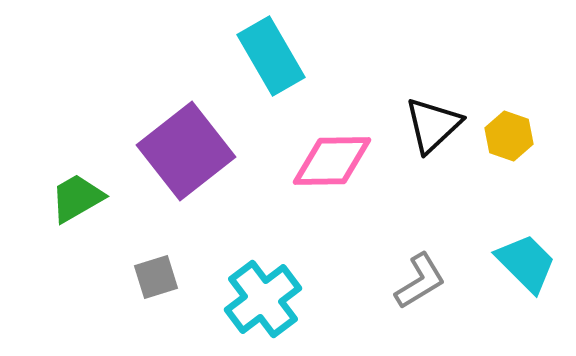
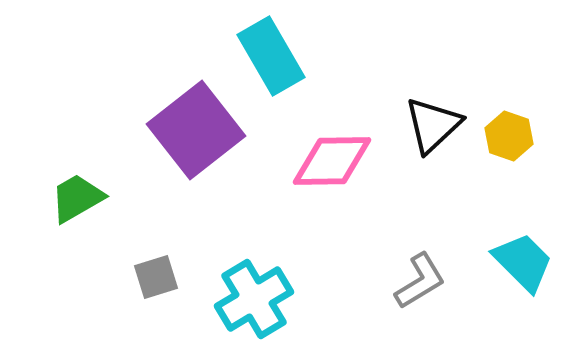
purple square: moved 10 px right, 21 px up
cyan trapezoid: moved 3 px left, 1 px up
cyan cross: moved 9 px left; rotated 6 degrees clockwise
